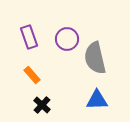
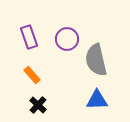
gray semicircle: moved 1 px right, 2 px down
black cross: moved 4 px left
